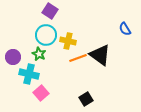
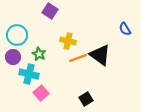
cyan circle: moved 29 px left
